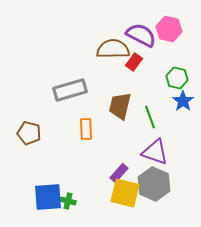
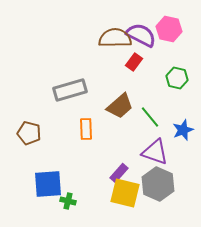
brown semicircle: moved 2 px right, 11 px up
blue star: moved 29 px down; rotated 15 degrees clockwise
brown trapezoid: rotated 144 degrees counterclockwise
green line: rotated 20 degrees counterclockwise
gray hexagon: moved 4 px right
blue square: moved 13 px up
